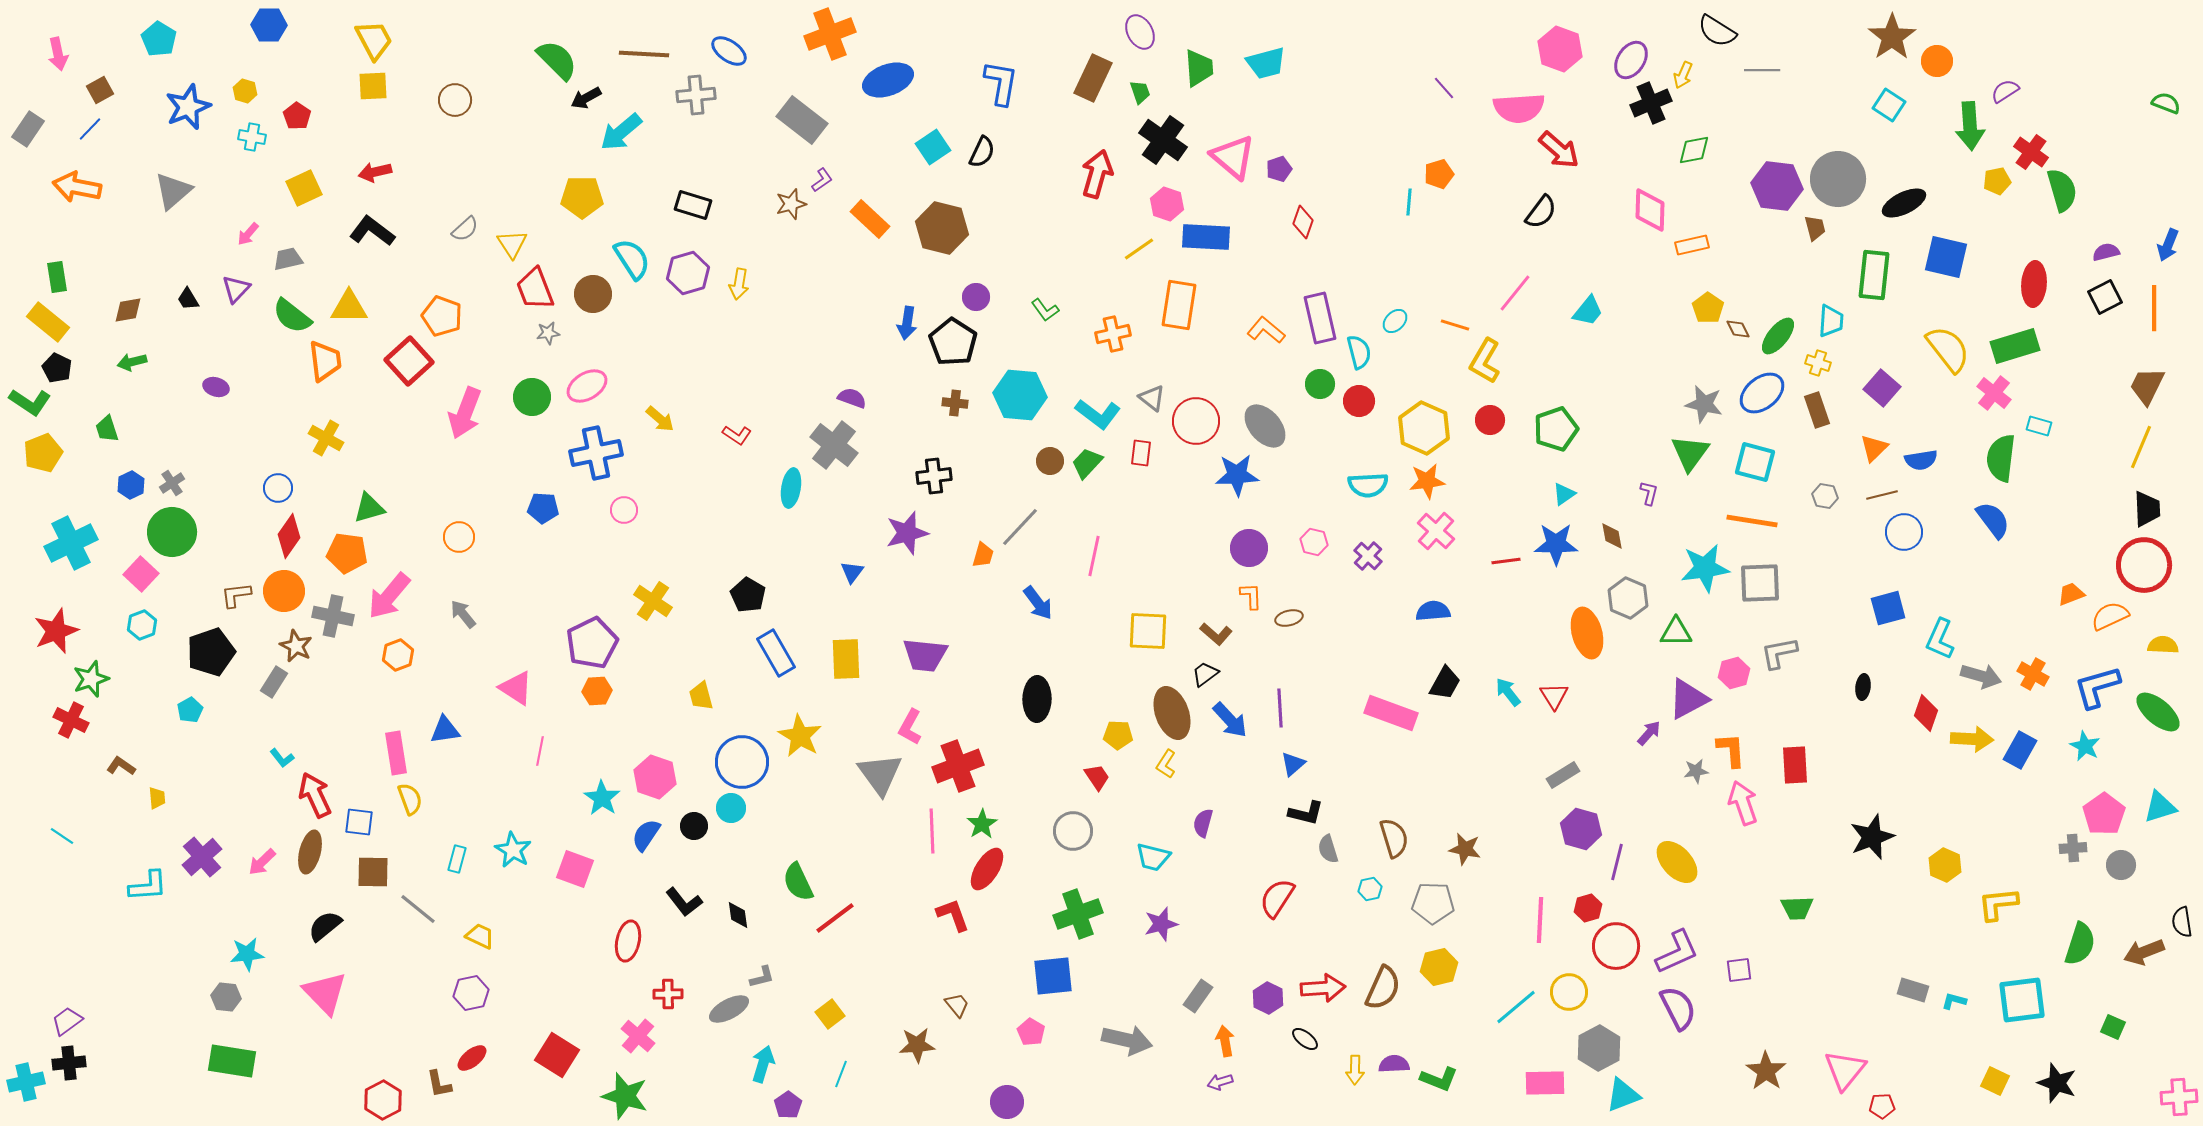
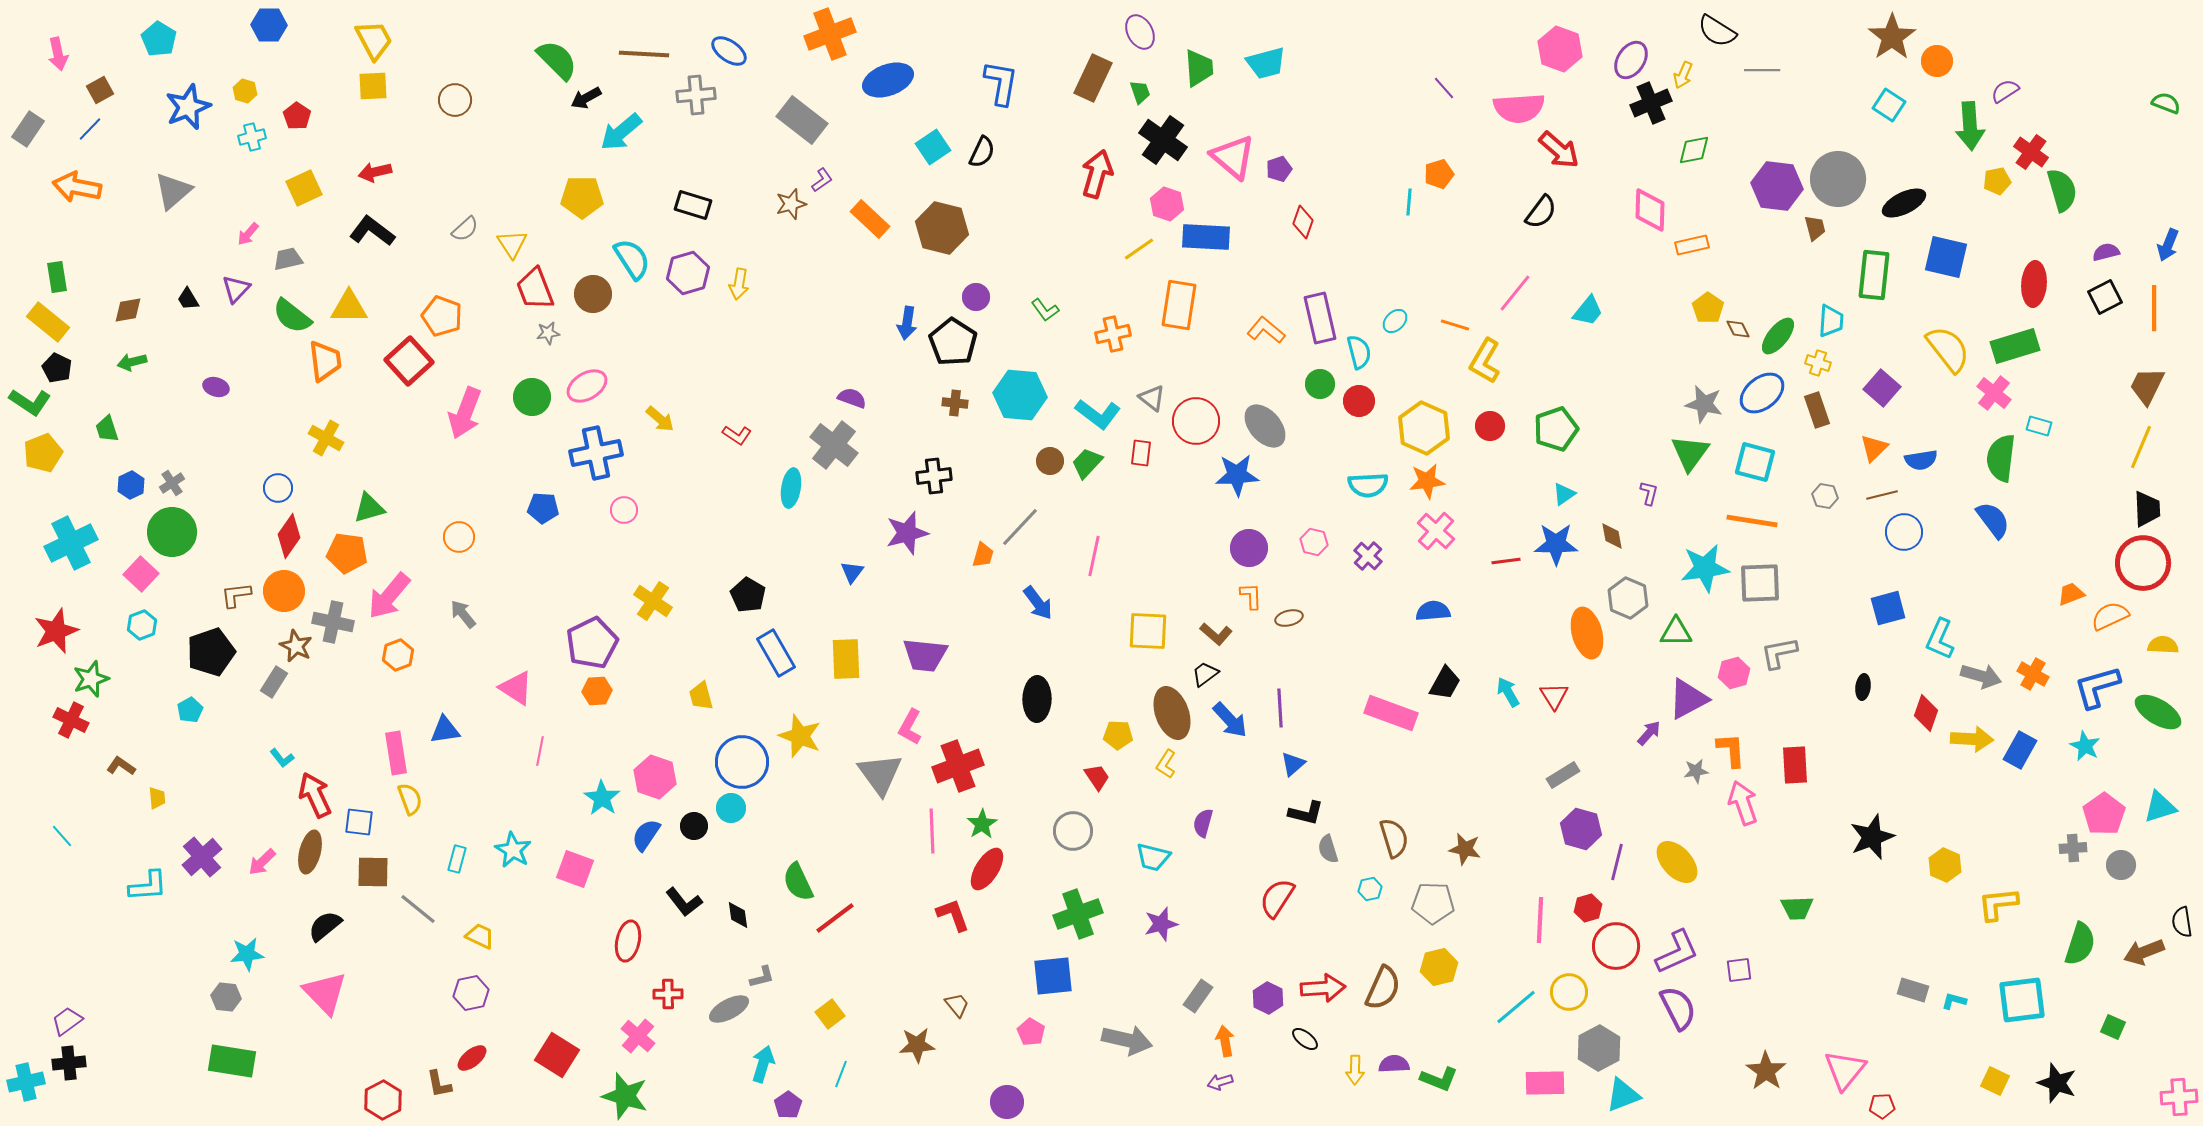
cyan cross at (252, 137): rotated 24 degrees counterclockwise
red circle at (1490, 420): moved 6 px down
red circle at (2144, 565): moved 1 px left, 2 px up
gray cross at (333, 616): moved 6 px down
cyan arrow at (1508, 692): rotated 8 degrees clockwise
green ellipse at (2158, 712): rotated 9 degrees counterclockwise
yellow star at (800, 736): rotated 9 degrees counterclockwise
cyan line at (62, 836): rotated 15 degrees clockwise
